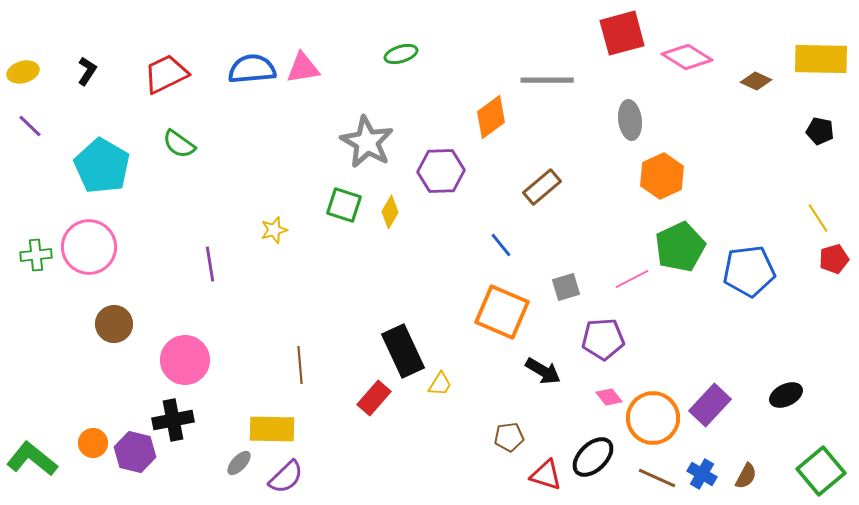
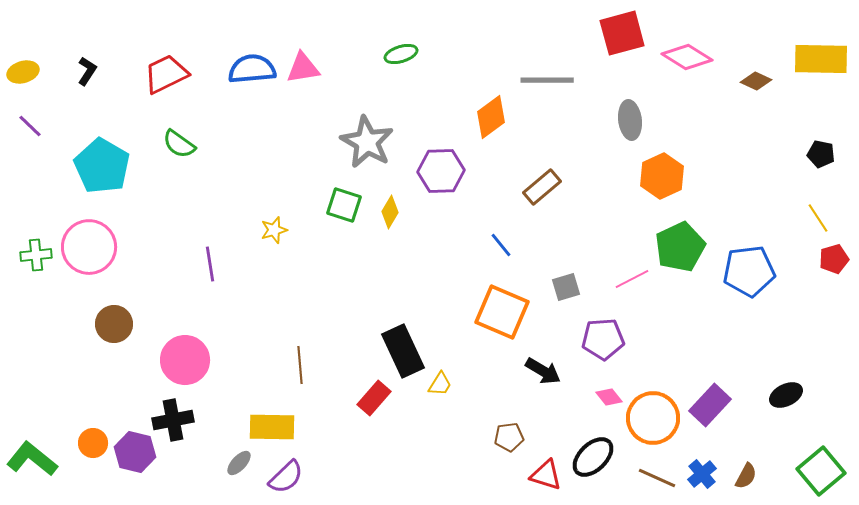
black pentagon at (820, 131): moved 1 px right, 23 px down
yellow rectangle at (272, 429): moved 2 px up
blue cross at (702, 474): rotated 20 degrees clockwise
